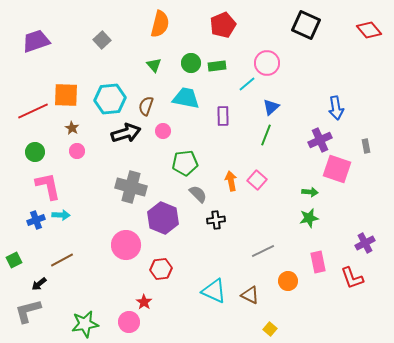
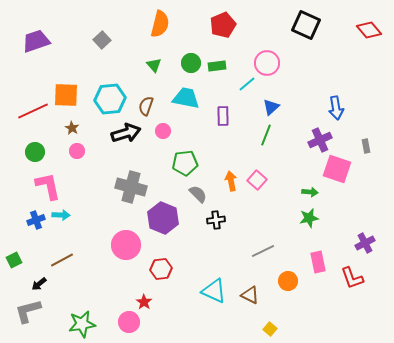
green star at (85, 324): moved 3 px left
